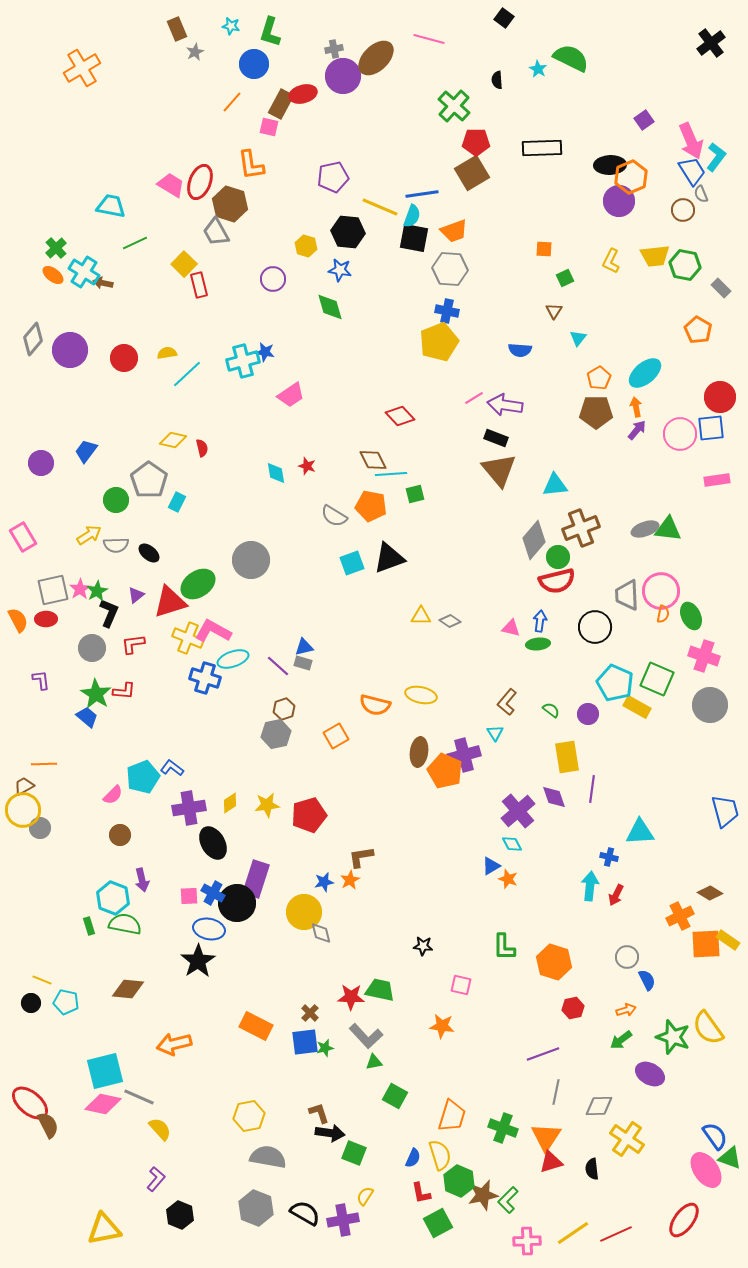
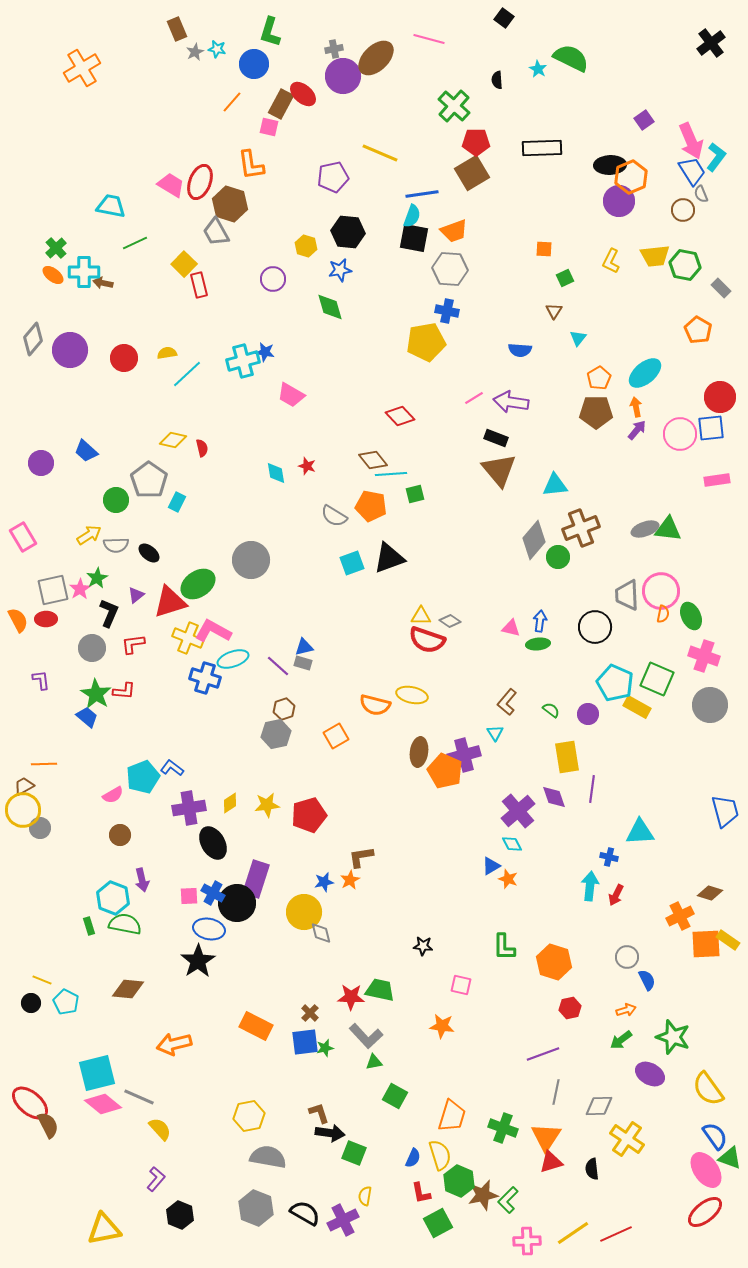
cyan star at (231, 26): moved 14 px left, 23 px down
red ellipse at (303, 94): rotated 56 degrees clockwise
yellow line at (380, 207): moved 54 px up
blue star at (340, 270): rotated 20 degrees counterclockwise
cyan cross at (84, 272): rotated 32 degrees counterclockwise
yellow pentagon at (439, 342): moved 13 px left; rotated 12 degrees clockwise
pink trapezoid at (291, 395): rotated 64 degrees clockwise
purple arrow at (505, 405): moved 6 px right, 3 px up
blue trapezoid at (86, 451): rotated 85 degrees counterclockwise
brown diamond at (373, 460): rotated 12 degrees counterclockwise
red semicircle at (557, 581): moved 130 px left, 59 px down; rotated 33 degrees clockwise
green star at (97, 591): moved 13 px up
yellow ellipse at (421, 695): moved 9 px left
pink semicircle at (113, 795): rotated 15 degrees clockwise
brown diamond at (710, 893): rotated 15 degrees counterclockwise
cyan pentagon at (66, 1002): rotated 15 degrees clockwise
red hexagon at (573, 1008): moved 3 px left
yellow semicircle at (708, 1028): moved 61 px down
cyan square at (105, 1071): moved 8 px left, 2 px down
pink diamond at (103, 1104): rotated 27 degrees clockwise
yellow semicircle at (365, 1196): rotated 24 degrees counterclockwise
purple cross at (343, 1220): rotated 16 degrees counterclockwise
red ellipse at (684, 1220): moved 21 px right, 8 px up; rotated 15 degrees clockwise
